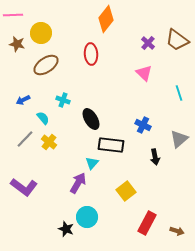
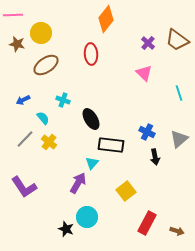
blue cross: moved 4 px right, 7 px down
purple L-shape: rotated 20 degrees clockwise
